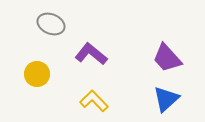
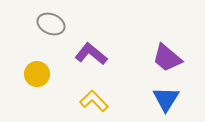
purple trapezoid: rotated 8 degrees counterclockwise
blue triangle: rotated 16 degrees counterclockwise
